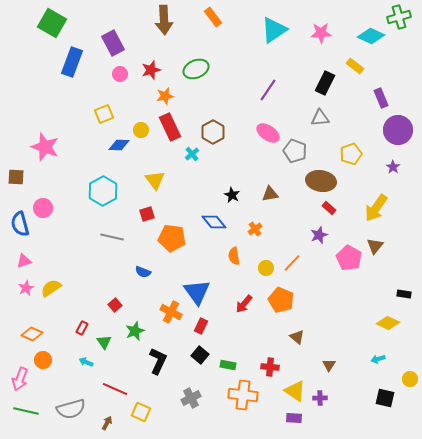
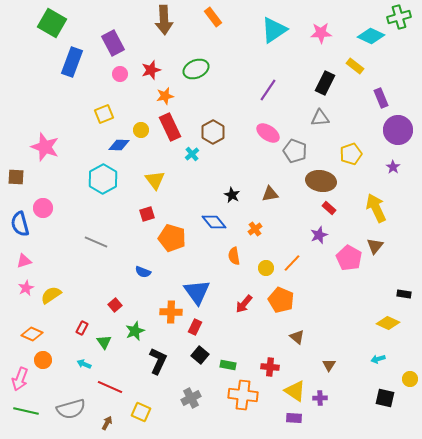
cyan hexagon at (103, 191): moved 12 px up
yellow arrow at (376, 208): rotated 120 degrees clockwise
gray line at (112, 237): moved 16 px left, 5 px down; rotated 10 degrees clockwise
orange pentagon at (172, 238): rotated 8 degrees clockwise
yellow semicircle at (51, 288): moved 7 px down
orange cross at (171, 312): rotated 25 degrees counterclockwise
red rectangle at (201, 326): moved 6 px left, 1 px down
cyan arrow at (86, 362): moved 2 px left, 2 px down
red line at (115, 389): moved 5 px left, 2 px up
